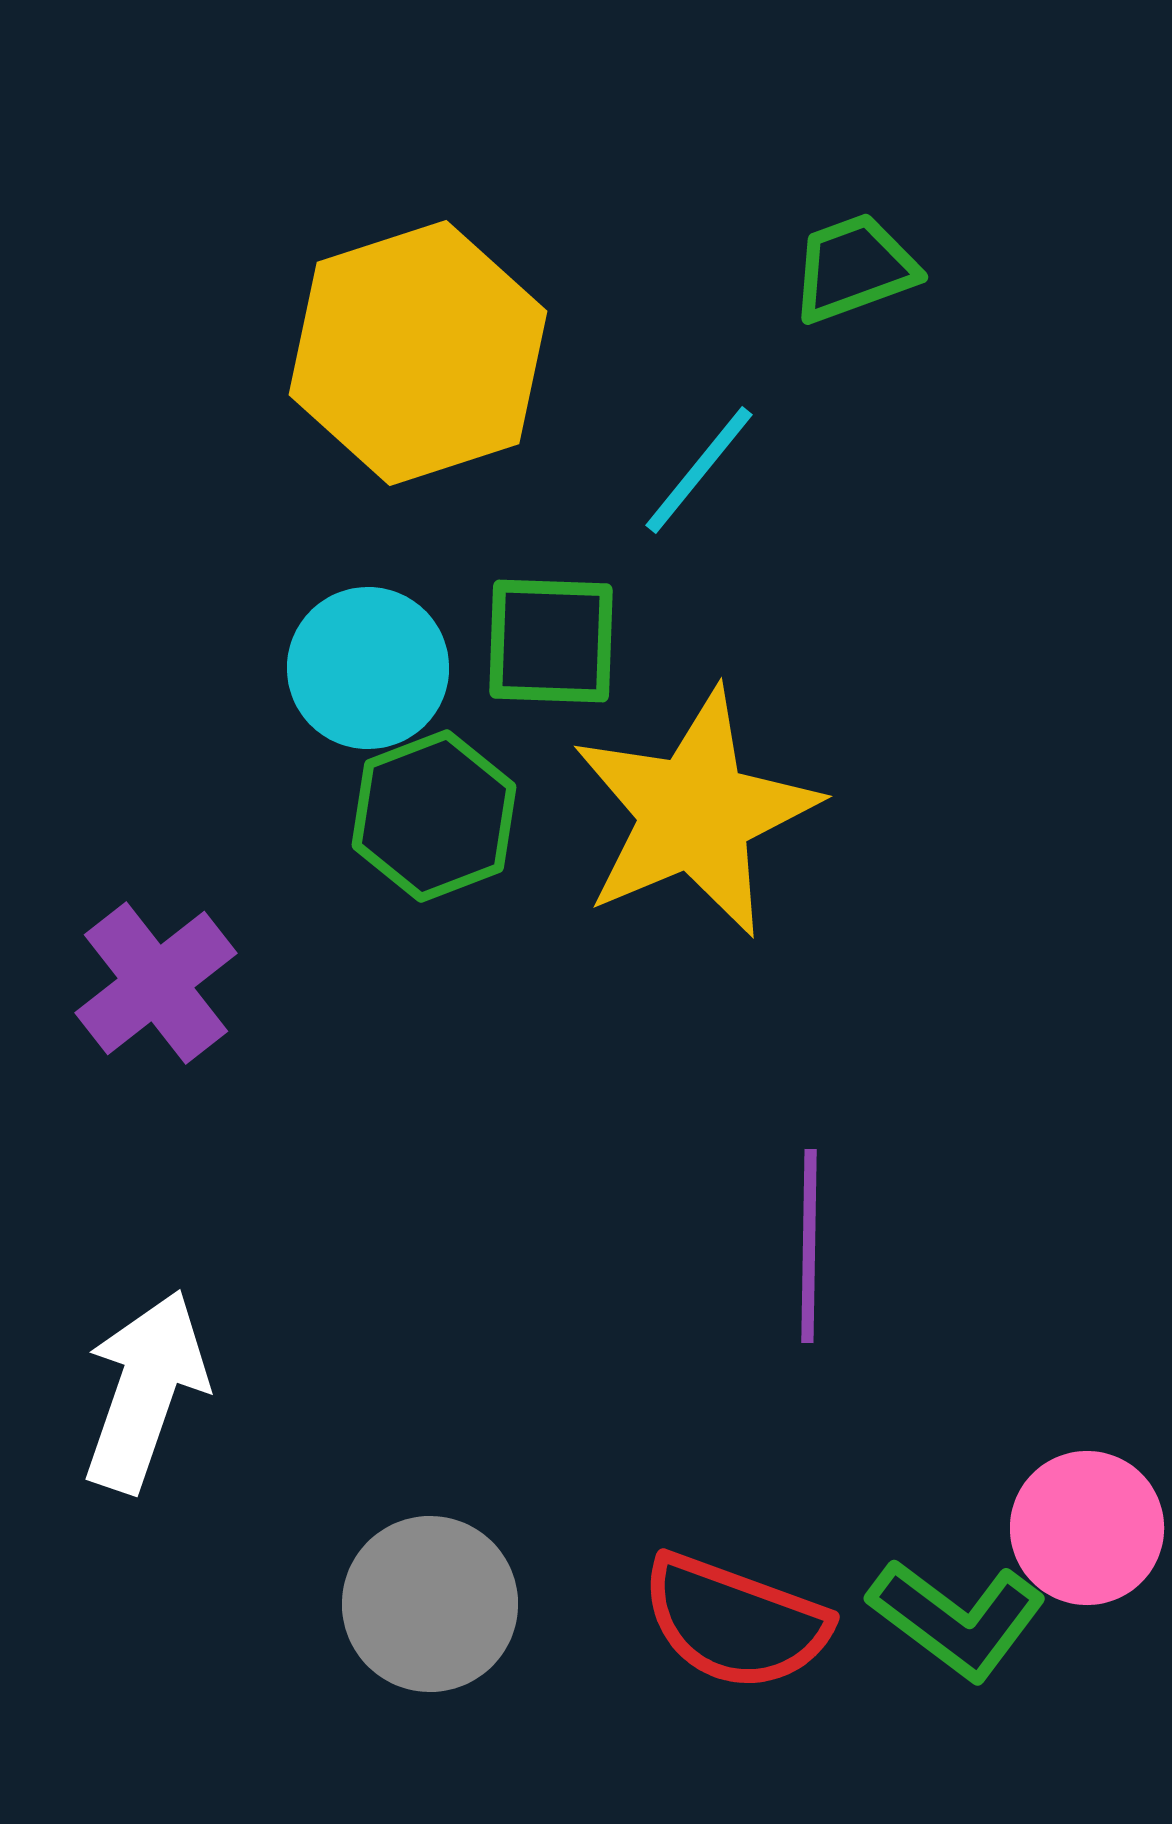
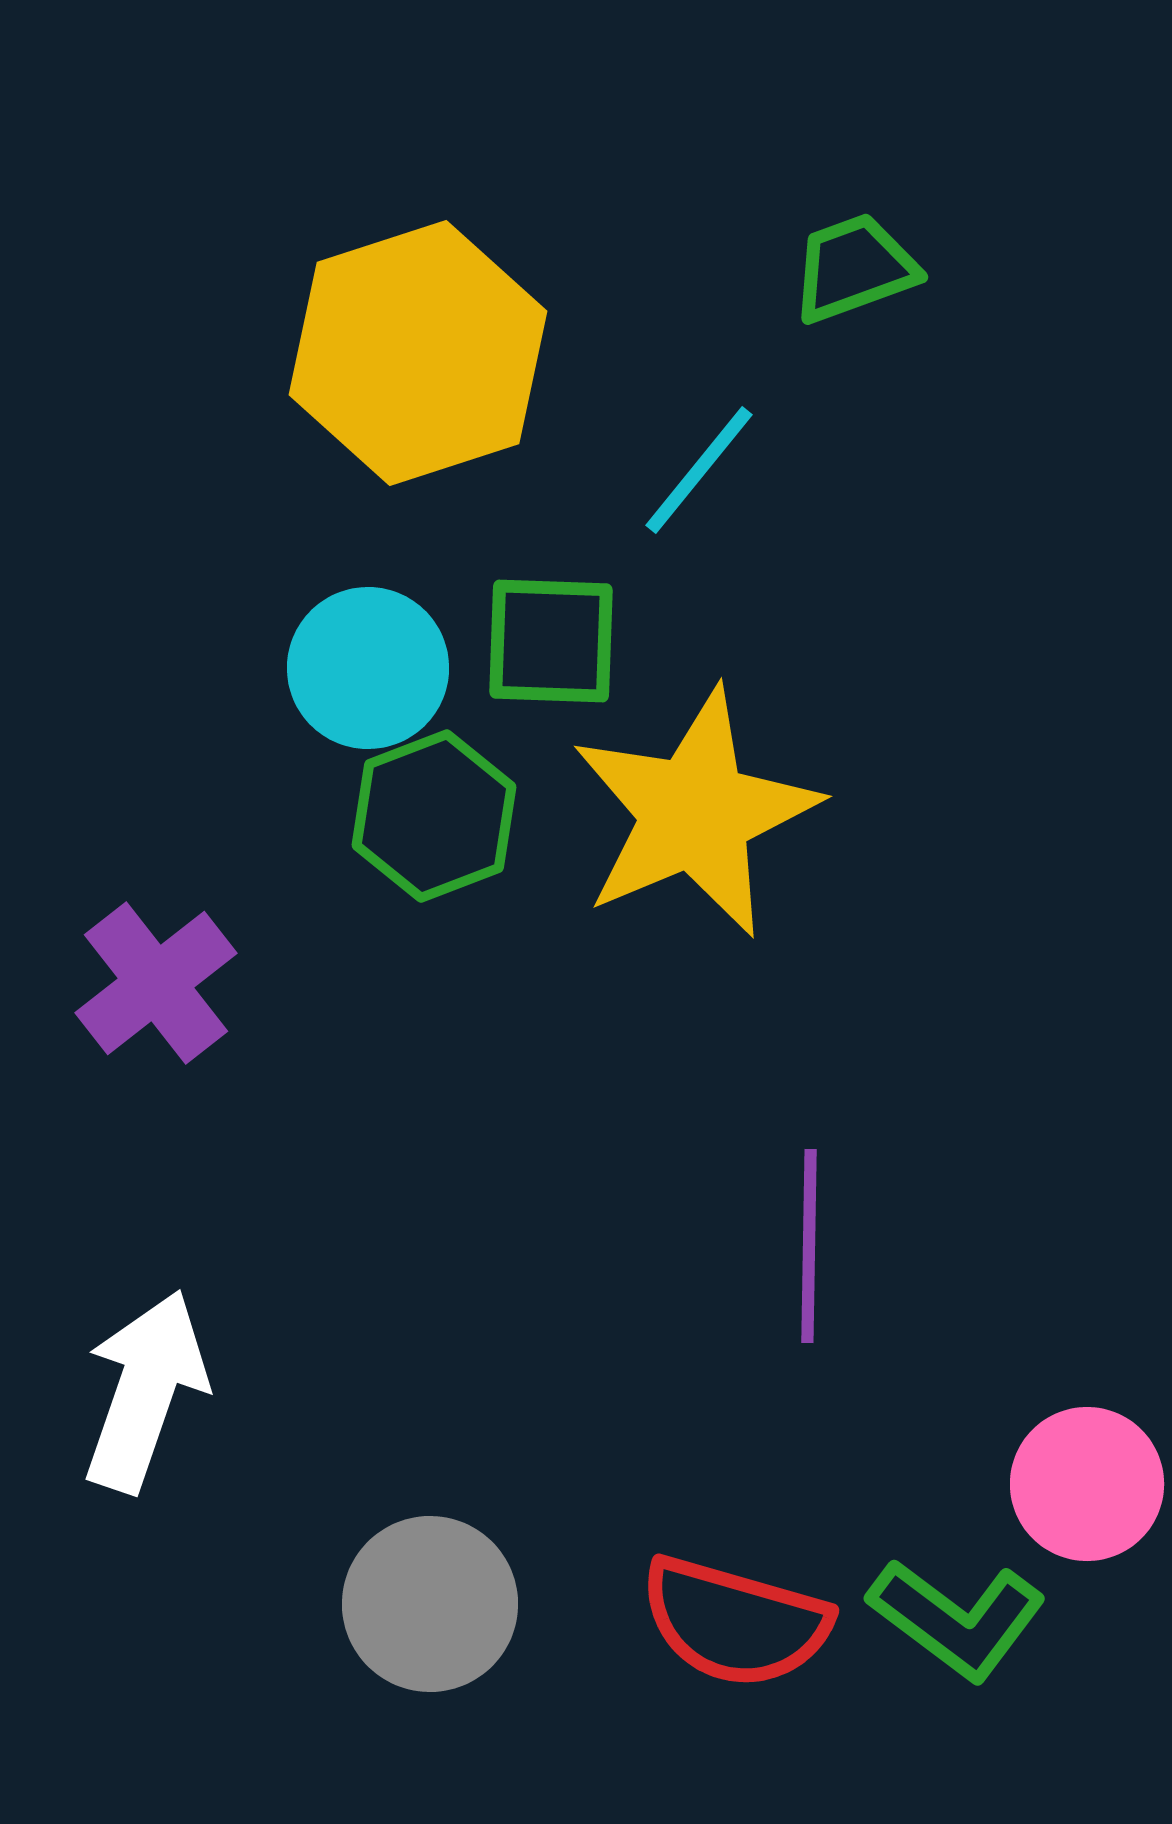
pink circle: moved 44 px up
red semicircle: rotated 4 degrees counterclockwise
